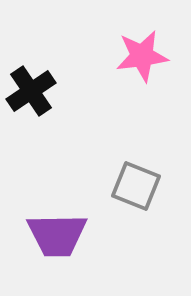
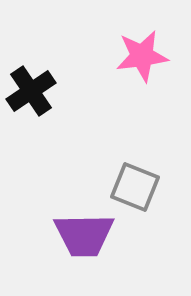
gray square: moved 1 px left, 1 px down
purple trapezoid: moved 27 px right
